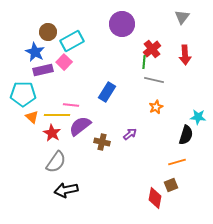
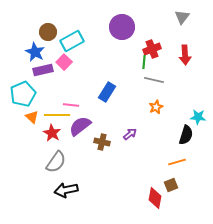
purple circle: moved 3 px down
red cross: rotated 18 degrees clockwise
cyan pentagon: rotated 25 degrees counterclockwise
